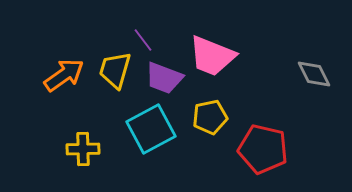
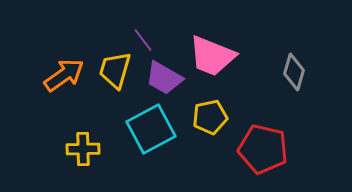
gray diamond: moved 20 px left, 2 px up; rotated 42 degrees clockwise
purple trapezoid: rotated 9 degrees clockwise
